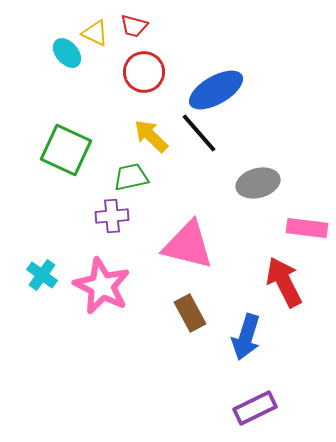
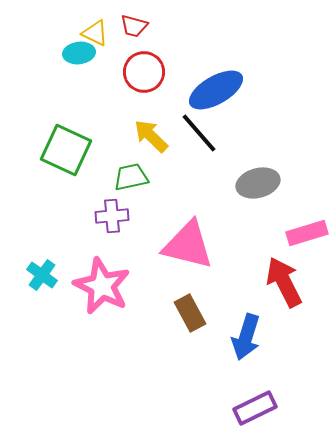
cyan ellipse: moved 12 px right; rotated 56 degrees counterclockwise
pink rectangle: moved 5 px down; rotated 24 degrees counterclockwise
